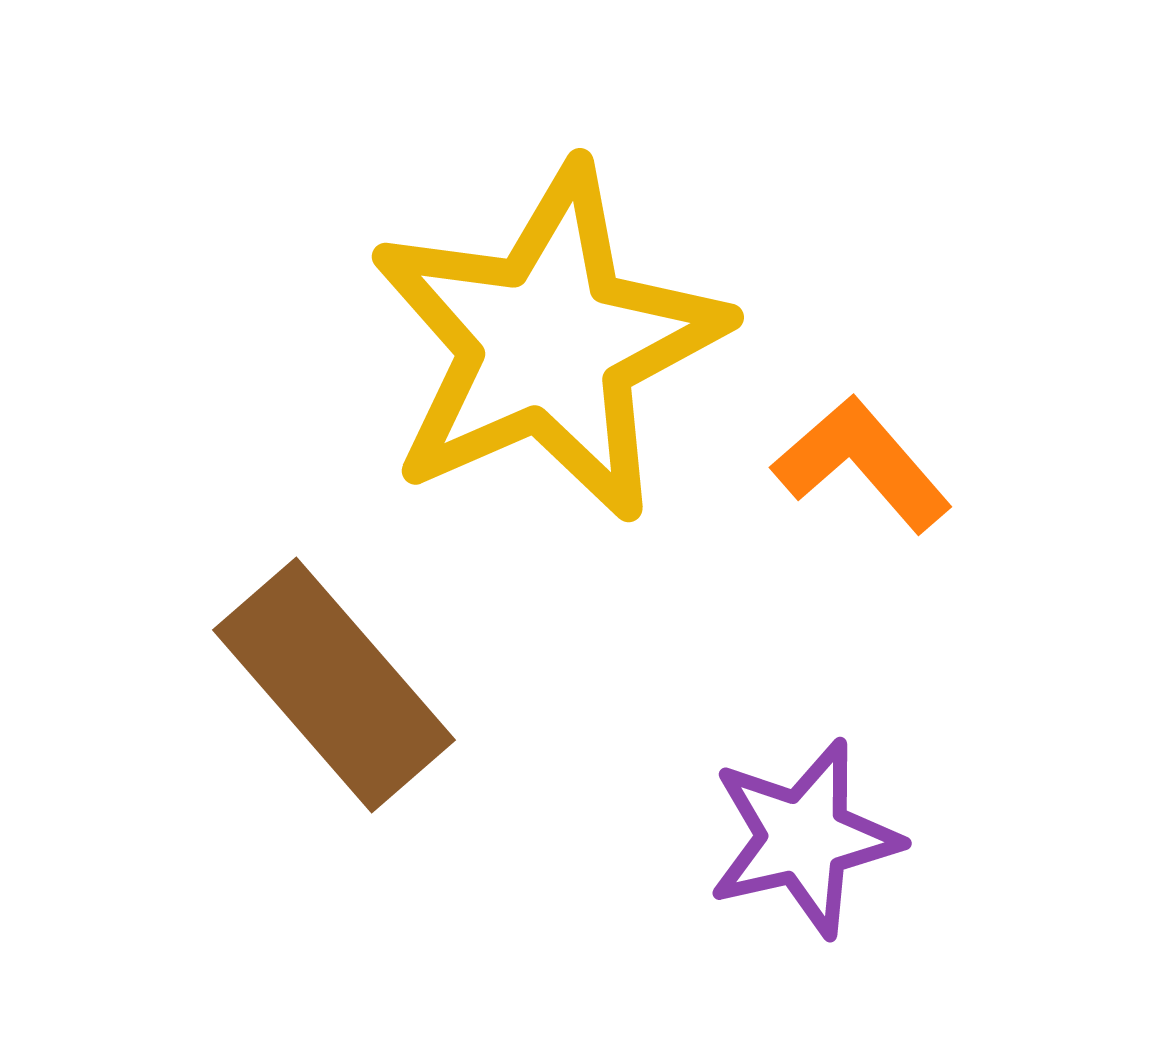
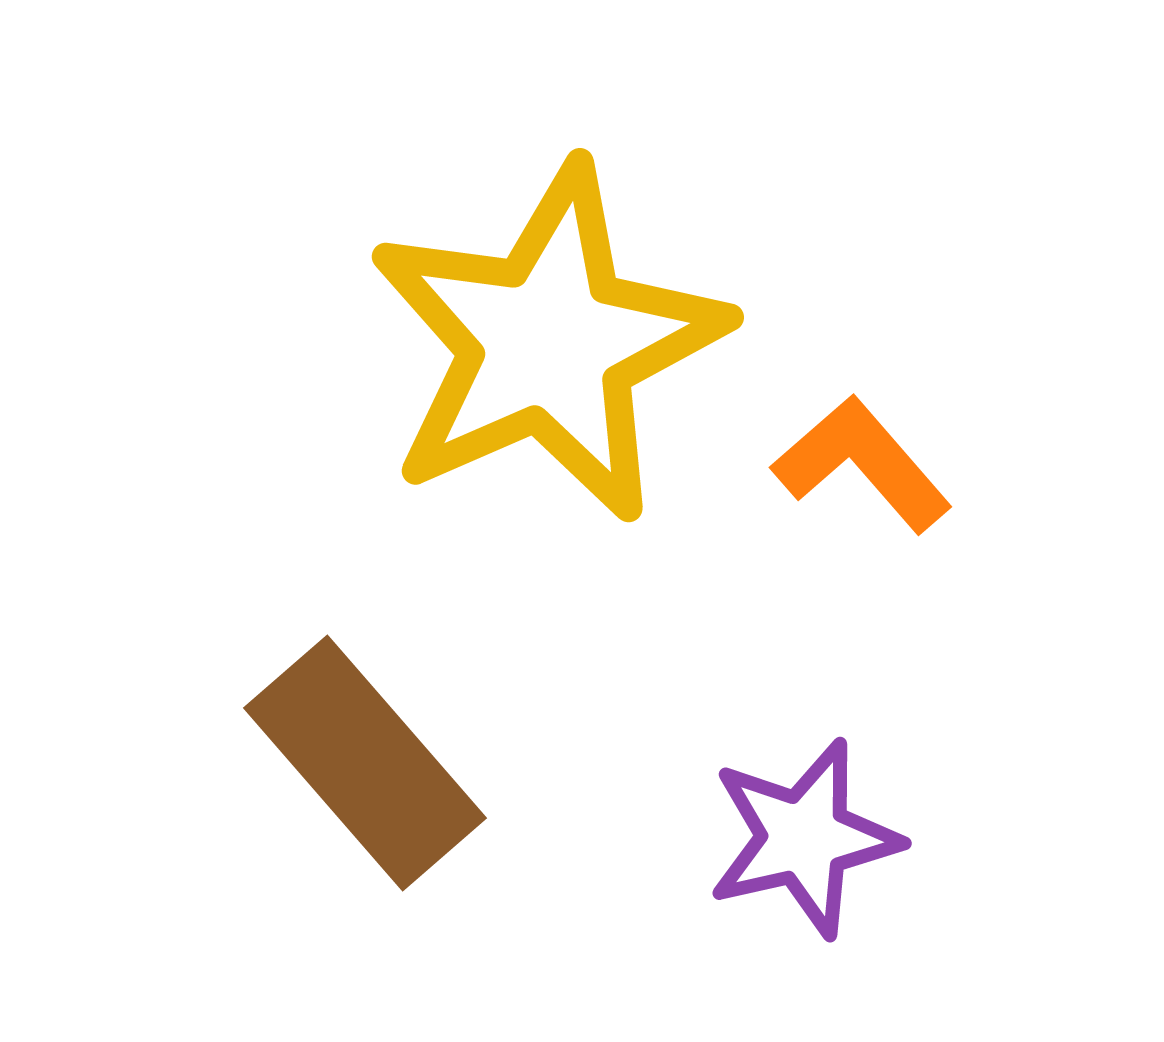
brown rectangle: moved 31 px right, 78 px down
